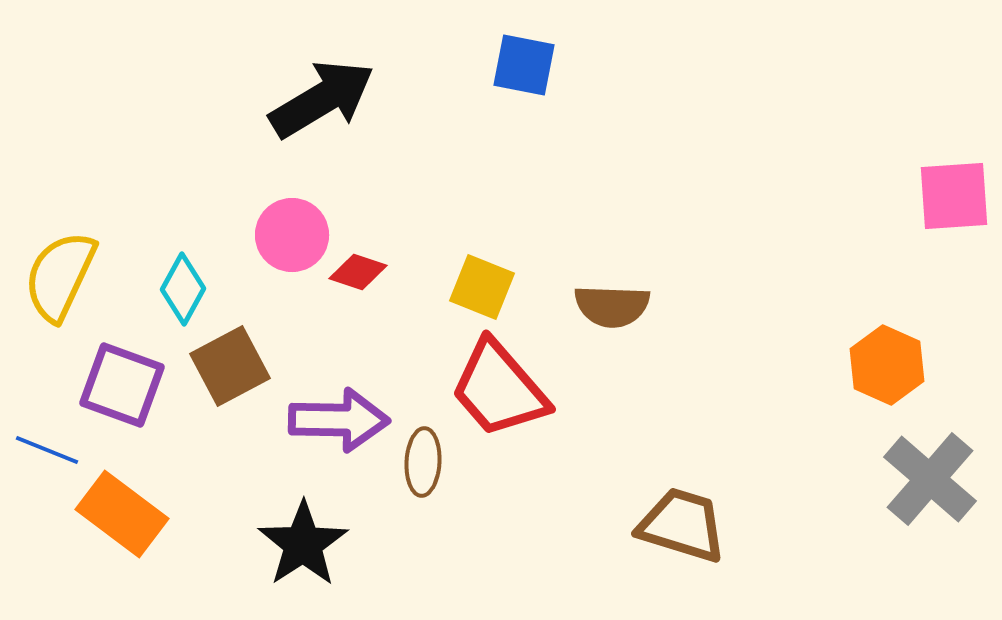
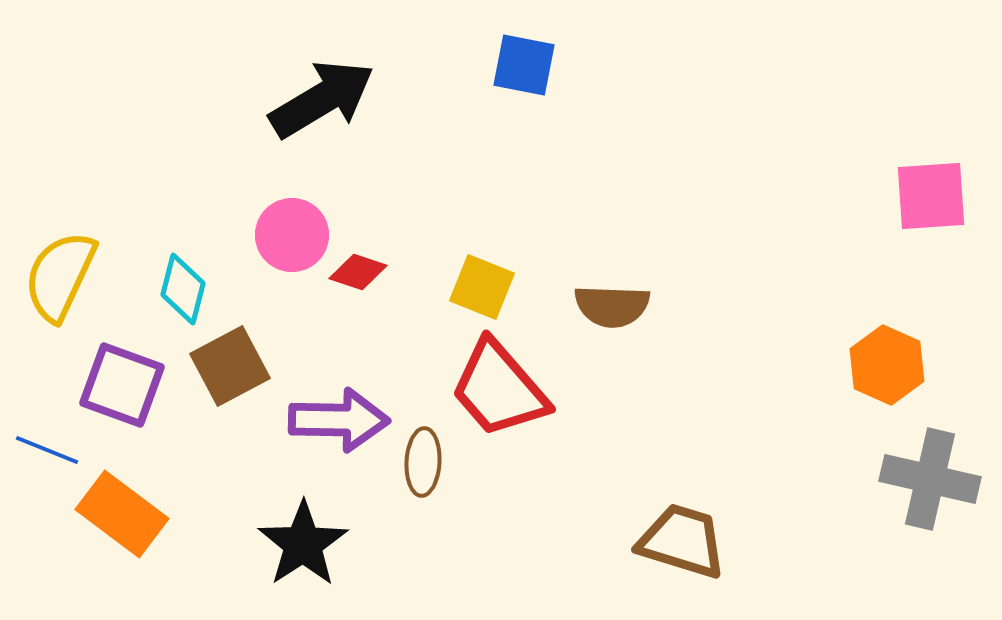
pink square: moved 23 px left
cyan diamond: rotated 14 degrees counterclockwise
gray cross: rotated 28 degrees counterclockwise
brown trapezoid: moved 16 px down
